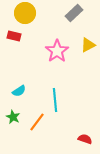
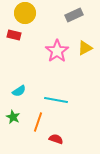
gray rectangle: moved 2 px down; rotated 18 degrees clockwise
red rectangle: moved 1 px up
yellow triangle: moved 3 px left, 3 px down
cyan line: moved 1 px right; rotated 75 degrees counterclockwise
orange line: moved 1 px right; rotated 18 degrees counterclockwise
red semicircle: moved 29 px left
